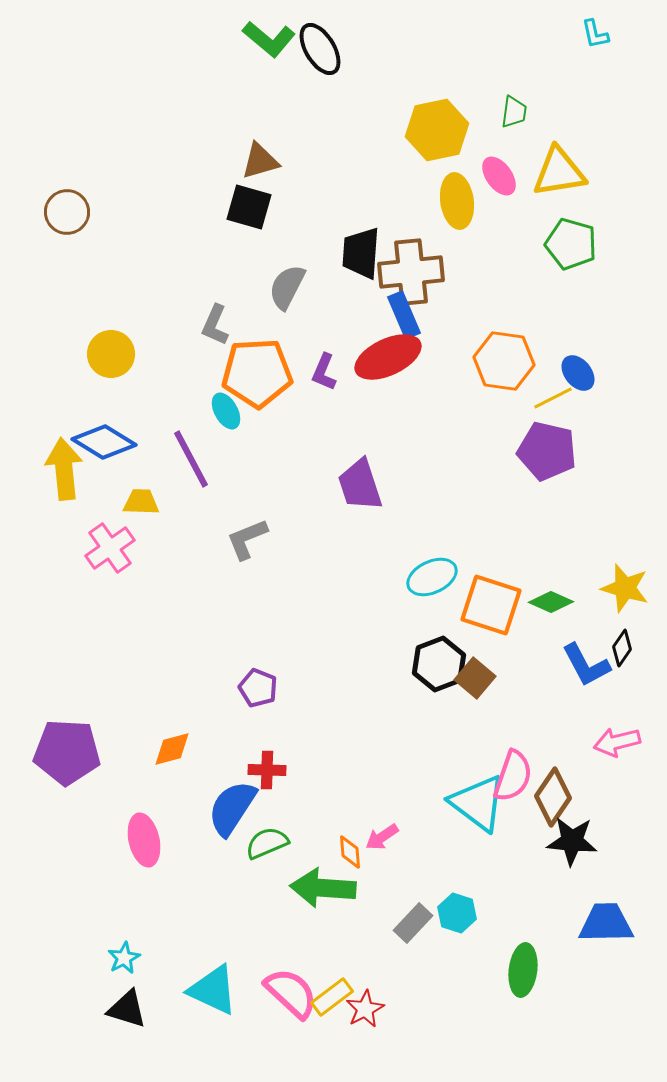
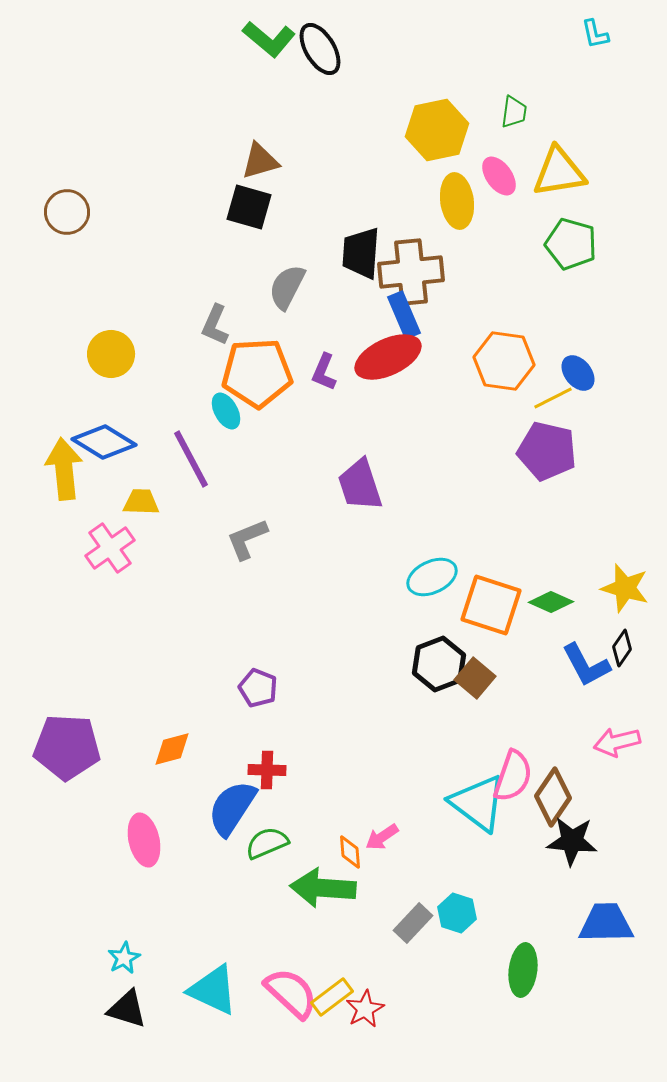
purple pentagon at (67, 752): moved 5 px up
